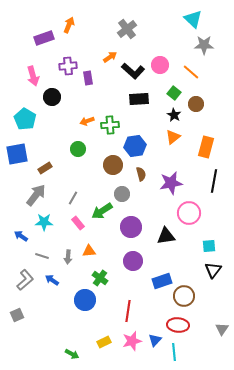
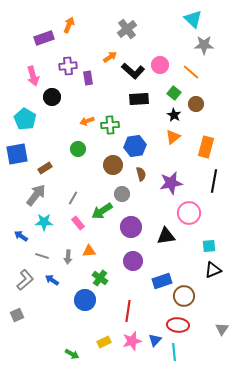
black triangle at (213, 270): rotated 30 degrees clockwise
